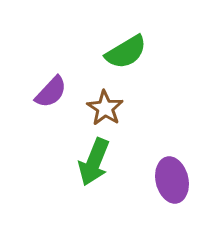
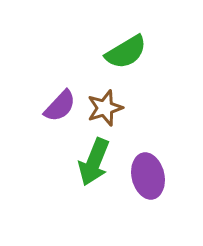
purple semicircle: moved 9 px right, 14 px down
brown star: rotated 21 degrees clockwise
purple ellipse: moved 24 px left, 4 px up
